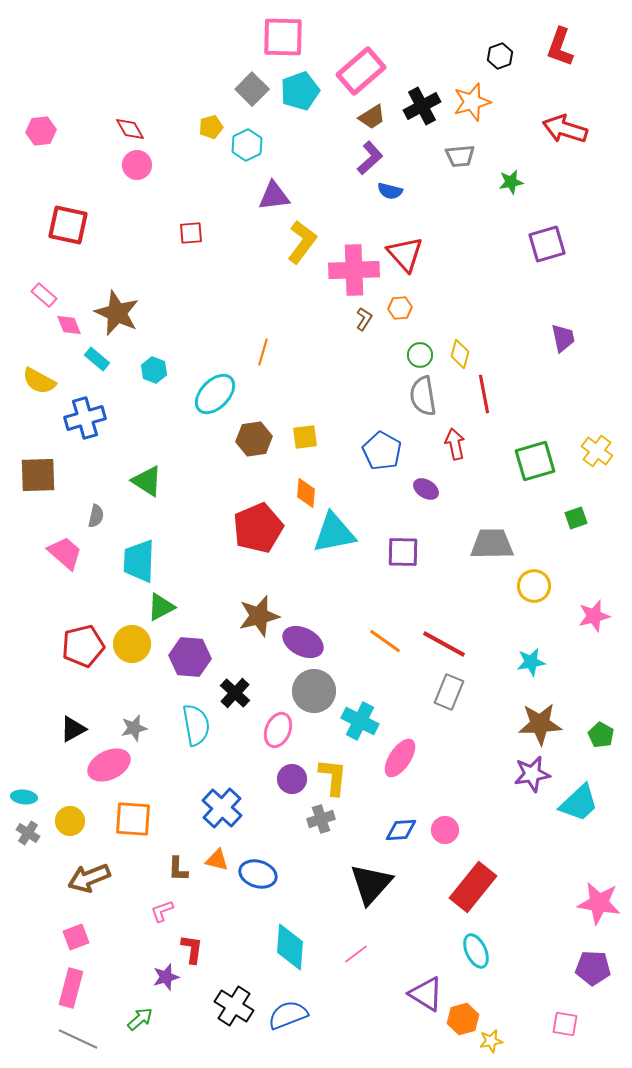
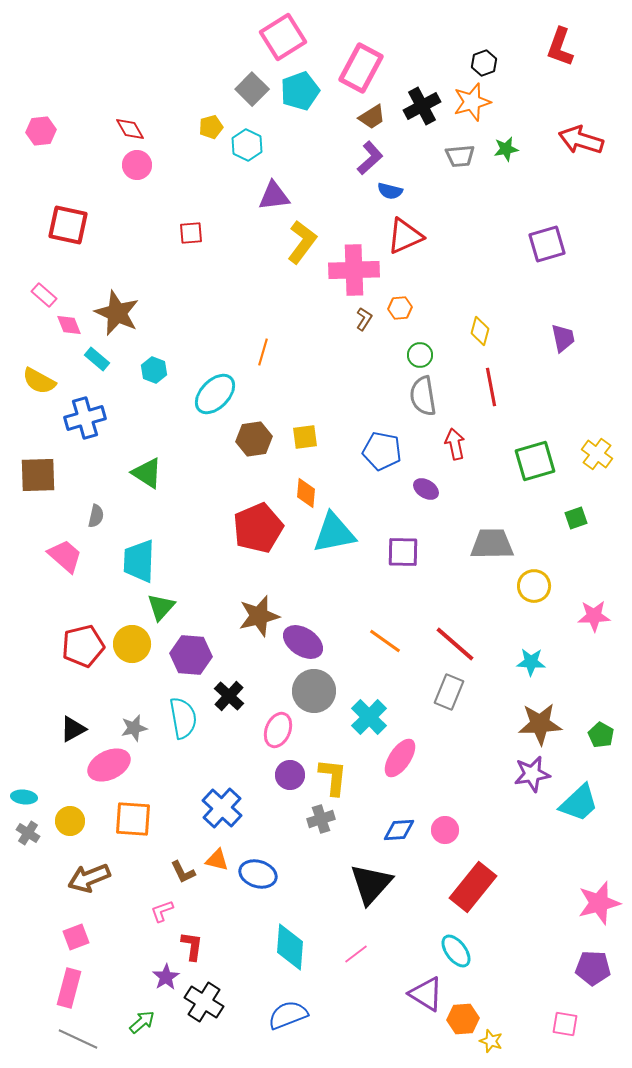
pink square at (283, 37): rotated 33 degrees counterclockwise
black hexagon at (500, 56): moved 16 px left, 7 px down
pink rectangle at (361, 71): moved 3 px up; rotated 21 degrees counterclockwise
red arrow at (565, 129): moved 16 px right, 11 px down
cyan hexagon at (247, 145): rotated 8 degrees counterclockwise
green star at (511, 182): moved 5 px left, 33 px up
red triangle at (405, 254): moved 18 px up; rotated 48 degrees clockwise
yellow diamond at (460, 354): moved 20 px right, 23 px up
red line at (484, 394): moved 7 px right, 7 px up
blue pentagon at (382, 451): rotated 18 degrees counterclockwise
yellow cross at (597, 451): moved 3 px down
green triangle at (147, 481): moved 8 px up
pink trapezoid at (65, 553): moved 3 px down
green triangle at (161, 607): rotated 20 degrees counterclockwise
pink star at (594, 616): rotated 12 degrees clockwise
purple ellipse at (303, 642): rotated 6 degrees clockwise
red line at (444, 644): moved 11 px right; rotated 12 degrees clockwise
purple hexagon at (190, 657): moved 1 px right, 2 px up
cyan star at (531, 662): rotated 12 degrees clockwise
black cross at (235, 693): moved 6 px left, 3 px down
cyan cross at (360, 721): moved 9 px right, 4 px up; rotated 18 degrees clockwise
cyan semicircle at (196, 725): moved 13 px left, 7 px up
purple circle at (292, 779): moved 2 px left, 4 px up
blue diamond at (401, 830): moved 2 px left
brown L-shape at (178, 869): moved 5 px right, 3 px down; rotated 28 degrees counterclockwise
pink star at (599, 903): rotated 24 degrees counterclockwise
red L-shape at (192, 949): moved 3 px up
cyan ellipse at (476, 951): moved 20 px left; rotated 12 degrees counterclockwise
purple star at (166, 977): rotated 16 degrees counterclockwise
pink rectangle at (71, 988): moved 2 px left
black cross at (234, 1006): moved 30 px left, 4 px up
green arrow at (140, 1019): moved 2 px right, 3 px down
orange hexagon at (463, 1019): rotated 12 degrees clockwise
yellow star at (491, 1041): rotated 30 degrees clockwise
